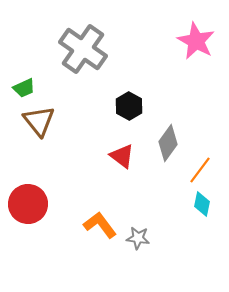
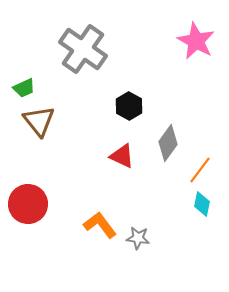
red triangle: rotated 12 degrees counterclockwise
